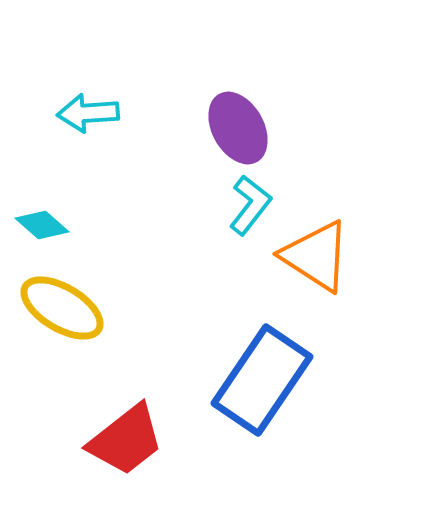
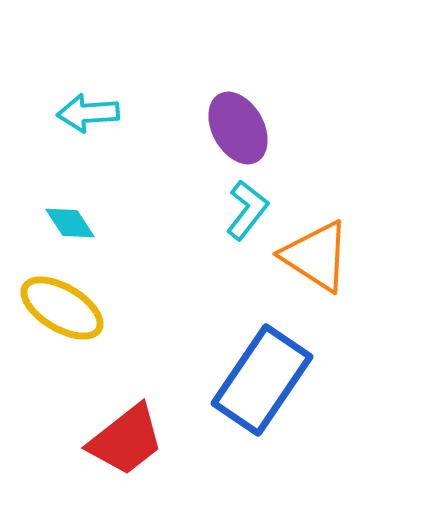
cyan L-shape: moved 3 px left, 5 px down
cyan diamond: moved 28 px right, 2 px up; rotated 16 degrees clockwise
